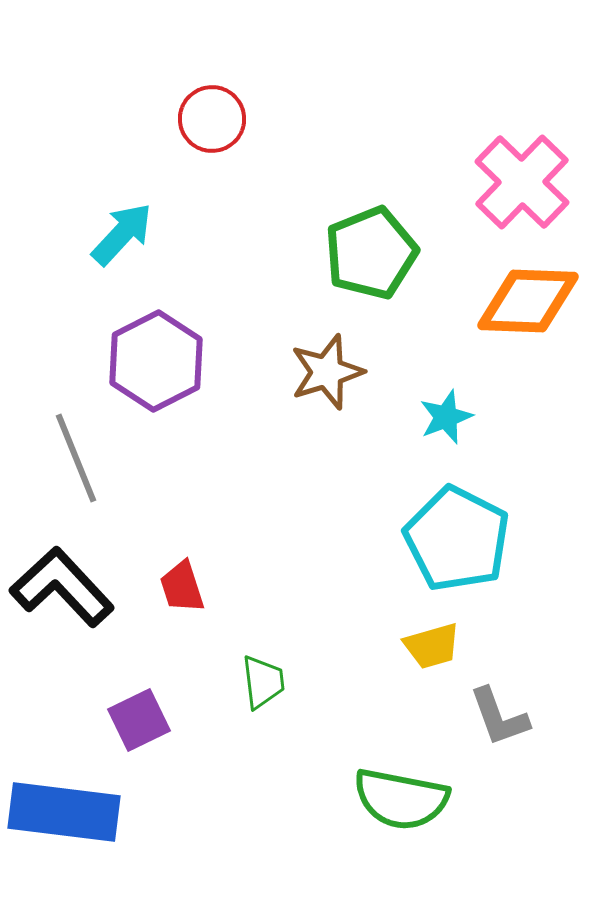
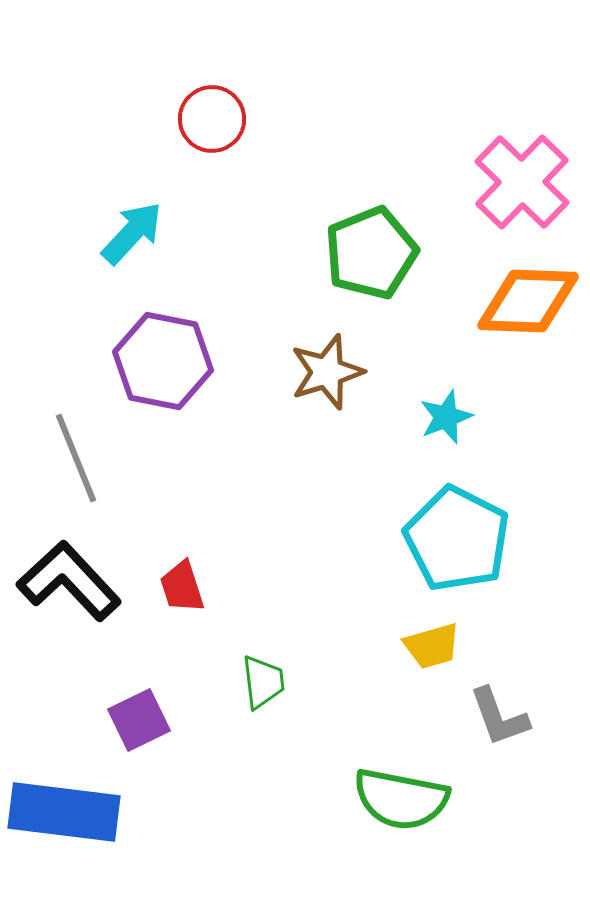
cyan arrow: moved 10 px right, 1 px up
purple hexagon: moved 7 px right; rotated 22 degrees counterclockwise
black L-shape: moved 7 px right, 6 px up
